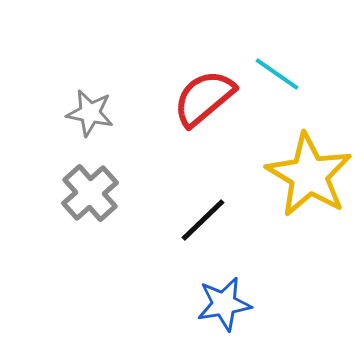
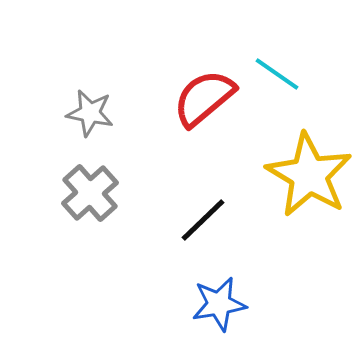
blue star: moved 5 px left
